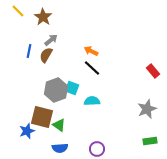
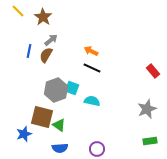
black line: rotated 18 degrees counterclockwise
cyan semicircle: rotated 14 degrees clockwise
blue star: moved 3 px left, 3 px down
